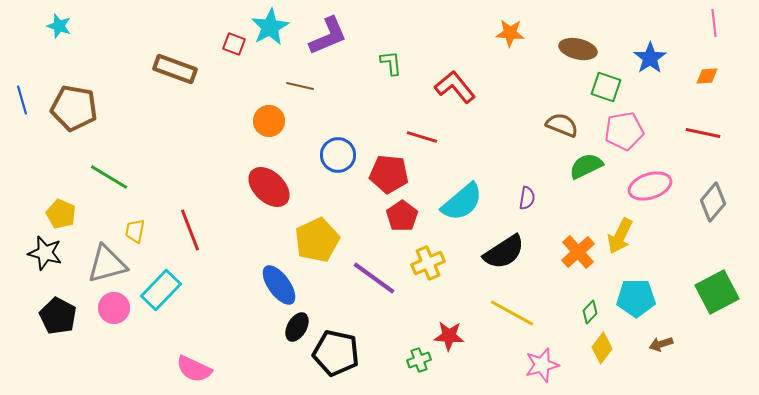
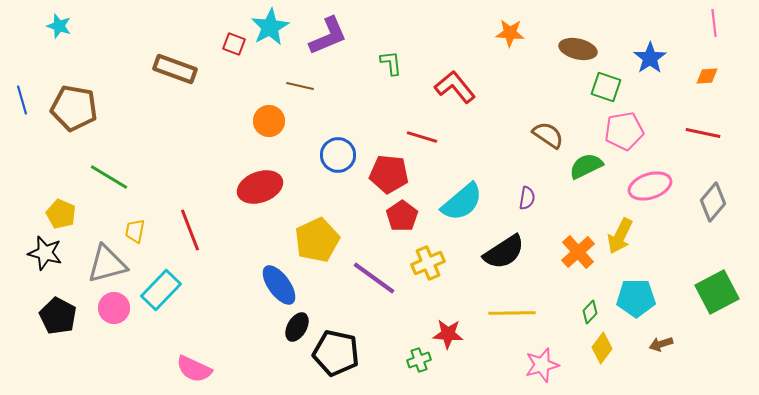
brown semicircle at (562, 125): moved 14 px left, 10 px down; rotated 12 degrees clockwise
red ellipse at (269, 187): moved 9 px left; rotated 63 degrees counterclockwise
yellow line at (512, 313): rotated 30 degrees counterclockwise
red star at (449, 336): moved 1 px left, 2 px up
